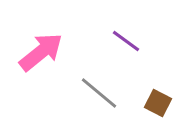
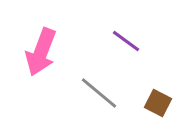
pink arrow: rotated 150 degrees clockwise
